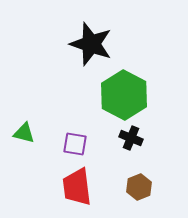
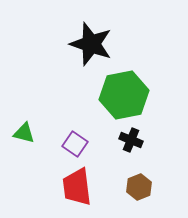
green hexagon: rotated 21 degrees clockwise
black cross: moved 2 px down
purple square: rotated 25 degrees clockwise
